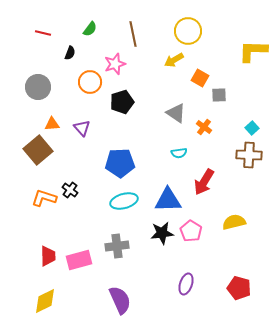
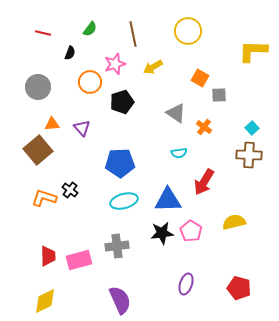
yellow arrow: moved 21 px left, 7 px down
